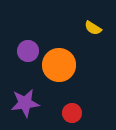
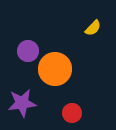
yellow semicircle: rotated 78 degrees counterclockwise
orange circle: moved 4 px left, 4 px down
purple star: moved 3 px left
